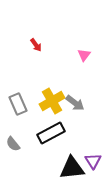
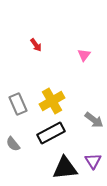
gray arrow: moved 19 px right, 17 px down
black triangle: moved 7 px left
